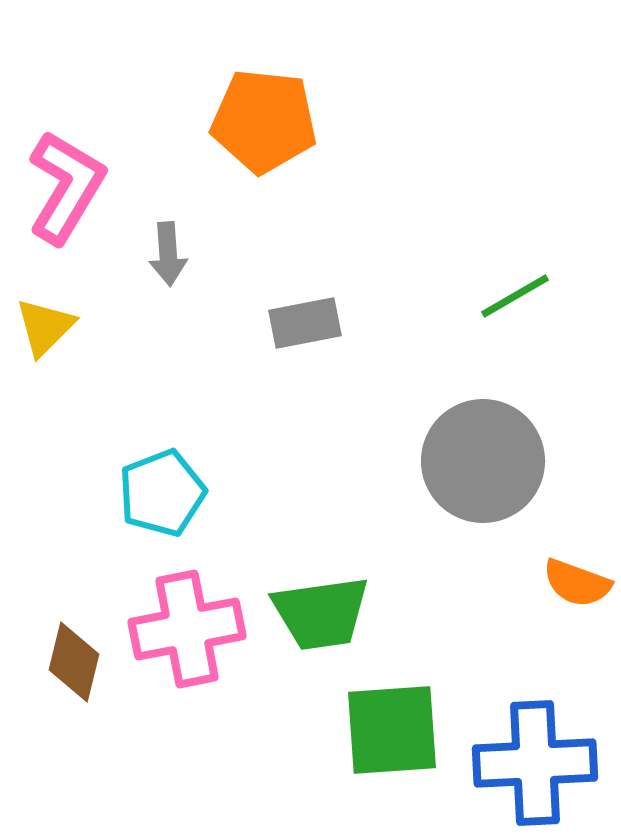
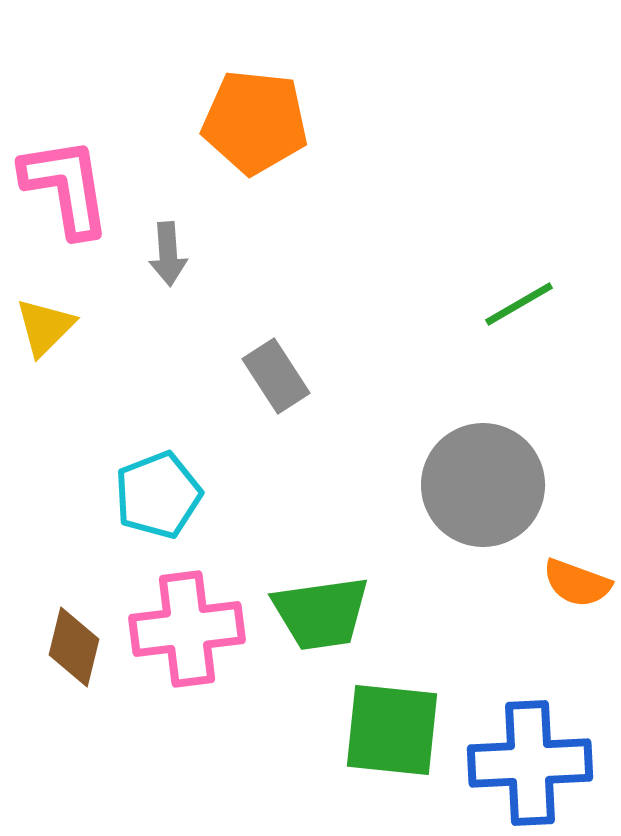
orange pentagon: moved 9 px left, 1 px down
pink L-shape: rotated 40 degrees counterclockwise
green line: moved 4 px right, 8 px down
gray rectangle: moved 29 px left, 53 px down; rotated 68 degrees clockwise
gray circle: moved 24 px down
cyan pentagon: moved 4 px left, 2 px down
pink cross: rotated 4 degrees clockwise
brown diamond: moved 15 px up
green square: rotated 10 degrees clockwise
blue cross: moved 5 px left
